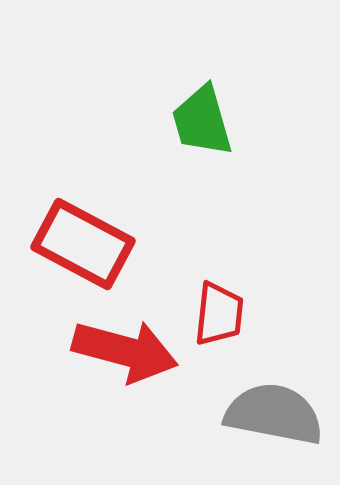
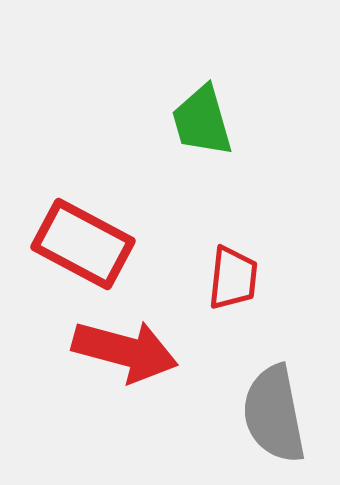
red trapezoid: moved 14 px right, 36 px up
gray semicircle: rotated 112 degrees counterclockwise
